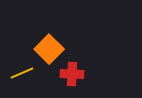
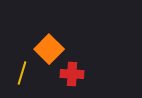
yellow line: rotated 50 degrees counterclockwise
